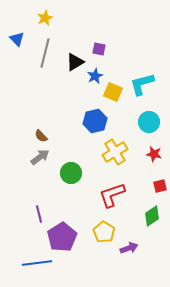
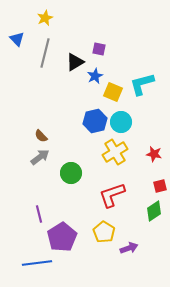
cyan circle: moved 28 px left
green diamond: moved 2 px right, 5 px up
